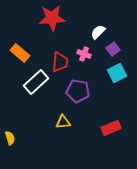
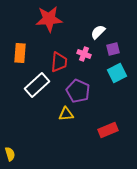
red star: moved 3 px left, 1 px down
purple square: rotated 24 degrees clockwise
orange rectangle: rotated 54 degrees clockwise
red trapezoid: moved 1 px left
white rectangle: moved 1 px right, 3 px down
purple pentagon: rotated 15 degrees clockwise
yellow triangle: moved 3 px right, 8 px up
red rectangle: moved 3 px left, 2 px down
yellow semicircle: moved 16 px down
